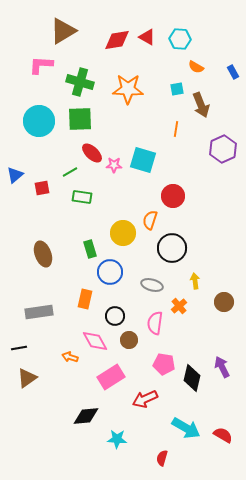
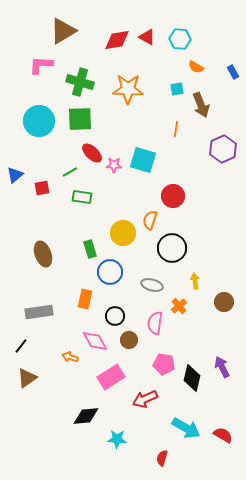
black line at (19, 348): moved 2 px right, 2 px up; rotated 42 degrees counterclockwise
